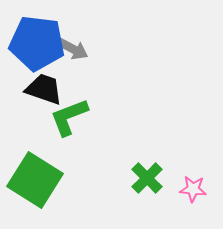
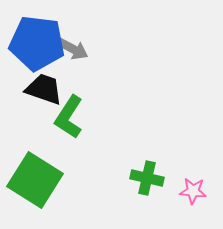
green L-shape: rotated 36 degrees counterclockwise
green cross: rotated 32 degrees counterclockwise
pink star: moved 2 px down
